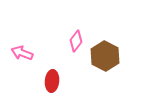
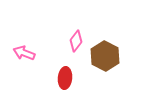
pink arrow: moved 2 px right
red ellipse: moved 13 px right, 3 px up
